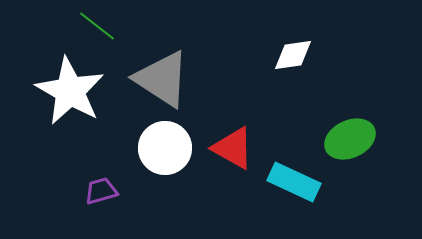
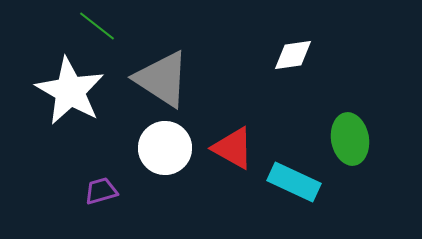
green ellipse: rotated 75 degrees counterclockwise
